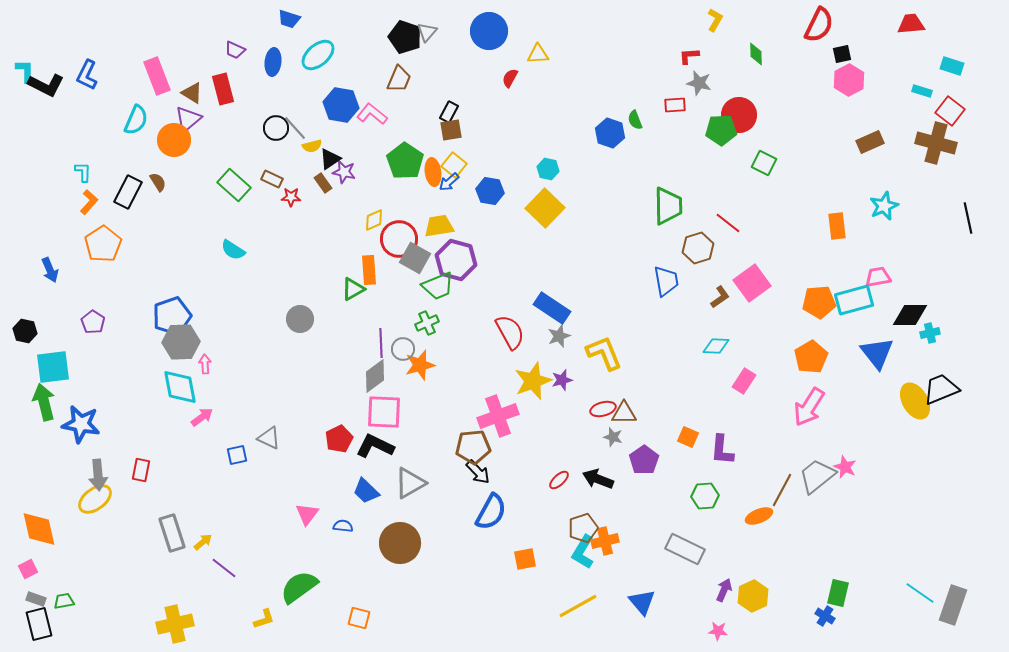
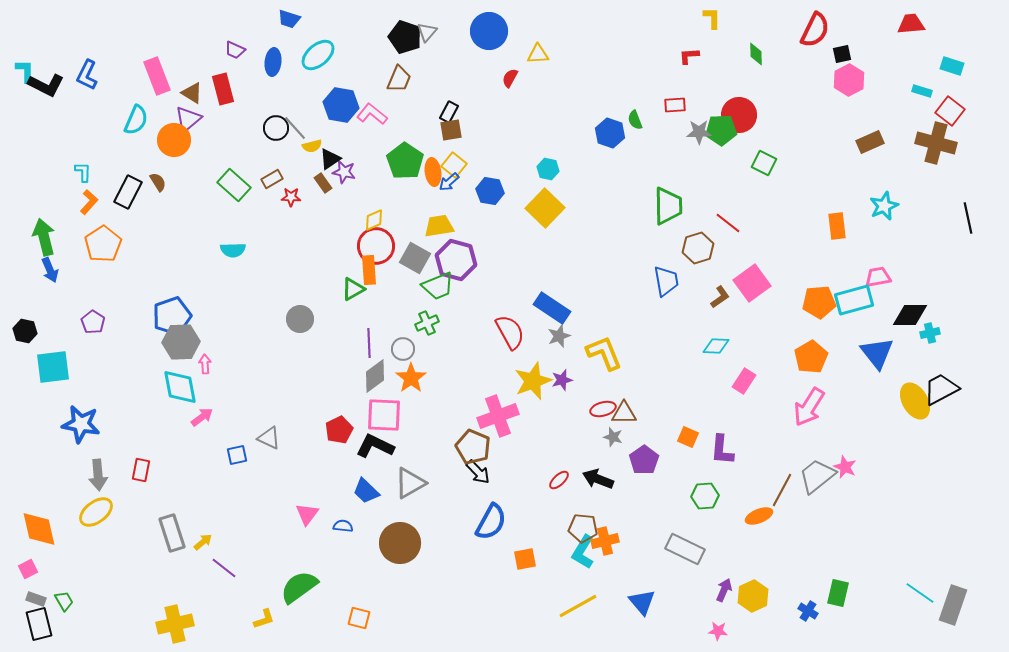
yellow L-shape at (715, 20): moved 3 px left, 2 px up; rotated 30 degrees counterclockwise
red semicircle at (819, 25): moved 4 px left, 5 px down
gray star at (699, 83): moved 49 px down; rotated 15 degrees counterclockwise
brown rectangle at (272, 179): rotated 55 degrees counterclockwise
red circle at (399, 239): moved 23 px left, 7 px down
cyan semicircle at (233, 250): rotated 35 degrees counterclockwise
purple line at (381, 343): moved 12 px left
orange star at (420, 365): moved 9 px left, 13 px down; rotated 20 degrees counterclockwise
black trapezoid at (941, 389): rotated 6 degrees counterclockwise
green arrow at (44, 402): moved 165 px up
pink square at (384, 412): moved 3 px down
red pentagon at (339, 439): moved 9 px up
brown pentagon at (473, 447): rotated 28 degrees clockwise
yellow ellipse at (95, 499): moved 1 px right, 13 px down
blue semicircle at (491, 512): moved 10 px down
brown pentagon at (583, 528): rotated 24 degrees clockwise
green trapezoid at (64, 601): rotated 70 degrees clockwise
blue cross at (825, 616): moved 17 px left, 5 px up
